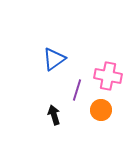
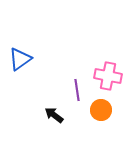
blue triangle: moved 34 px left
purple line: rotated 25 degrees counterclockwise
black arrow: rotated 36 degrees counterclockwise
